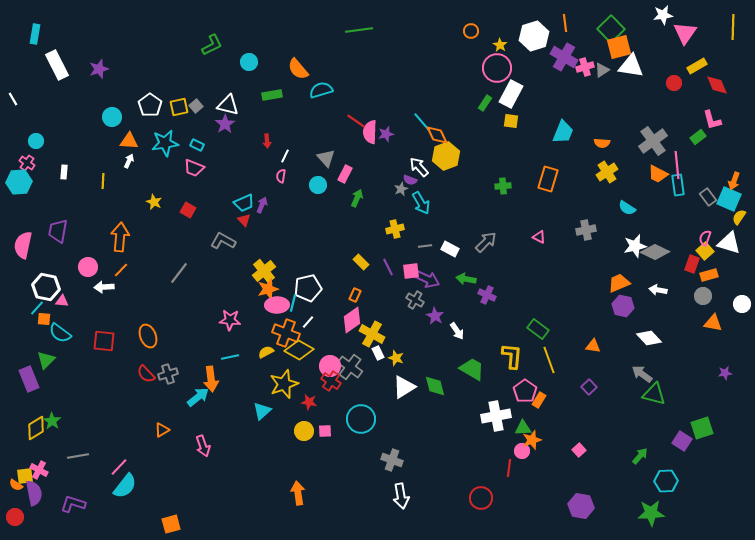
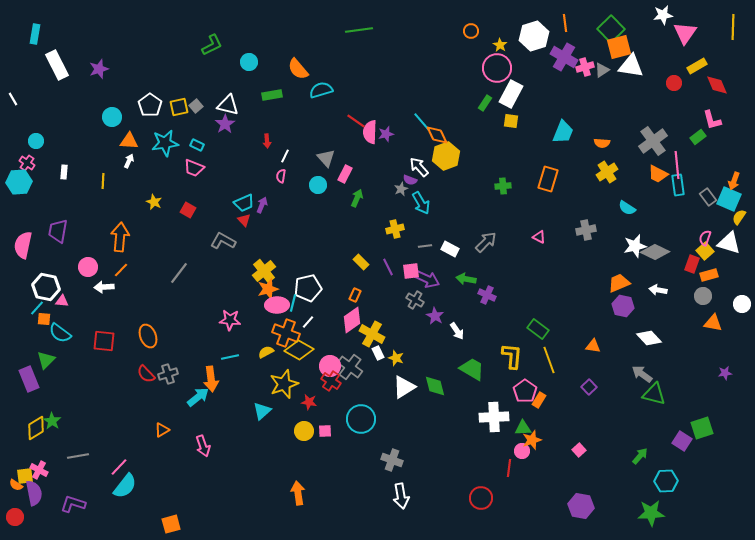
white cross at (496, 416): moved 2 px left, 1 px down; rotated 8 degrees clockwise
